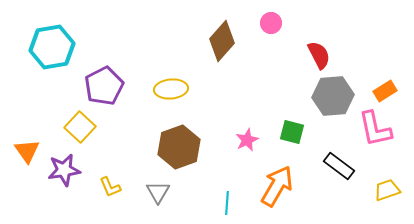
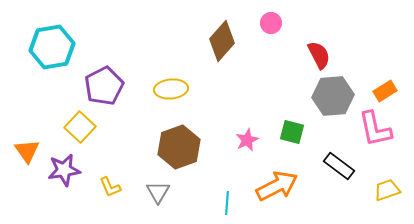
orange arrow: rotated 33 degrees clockwise
